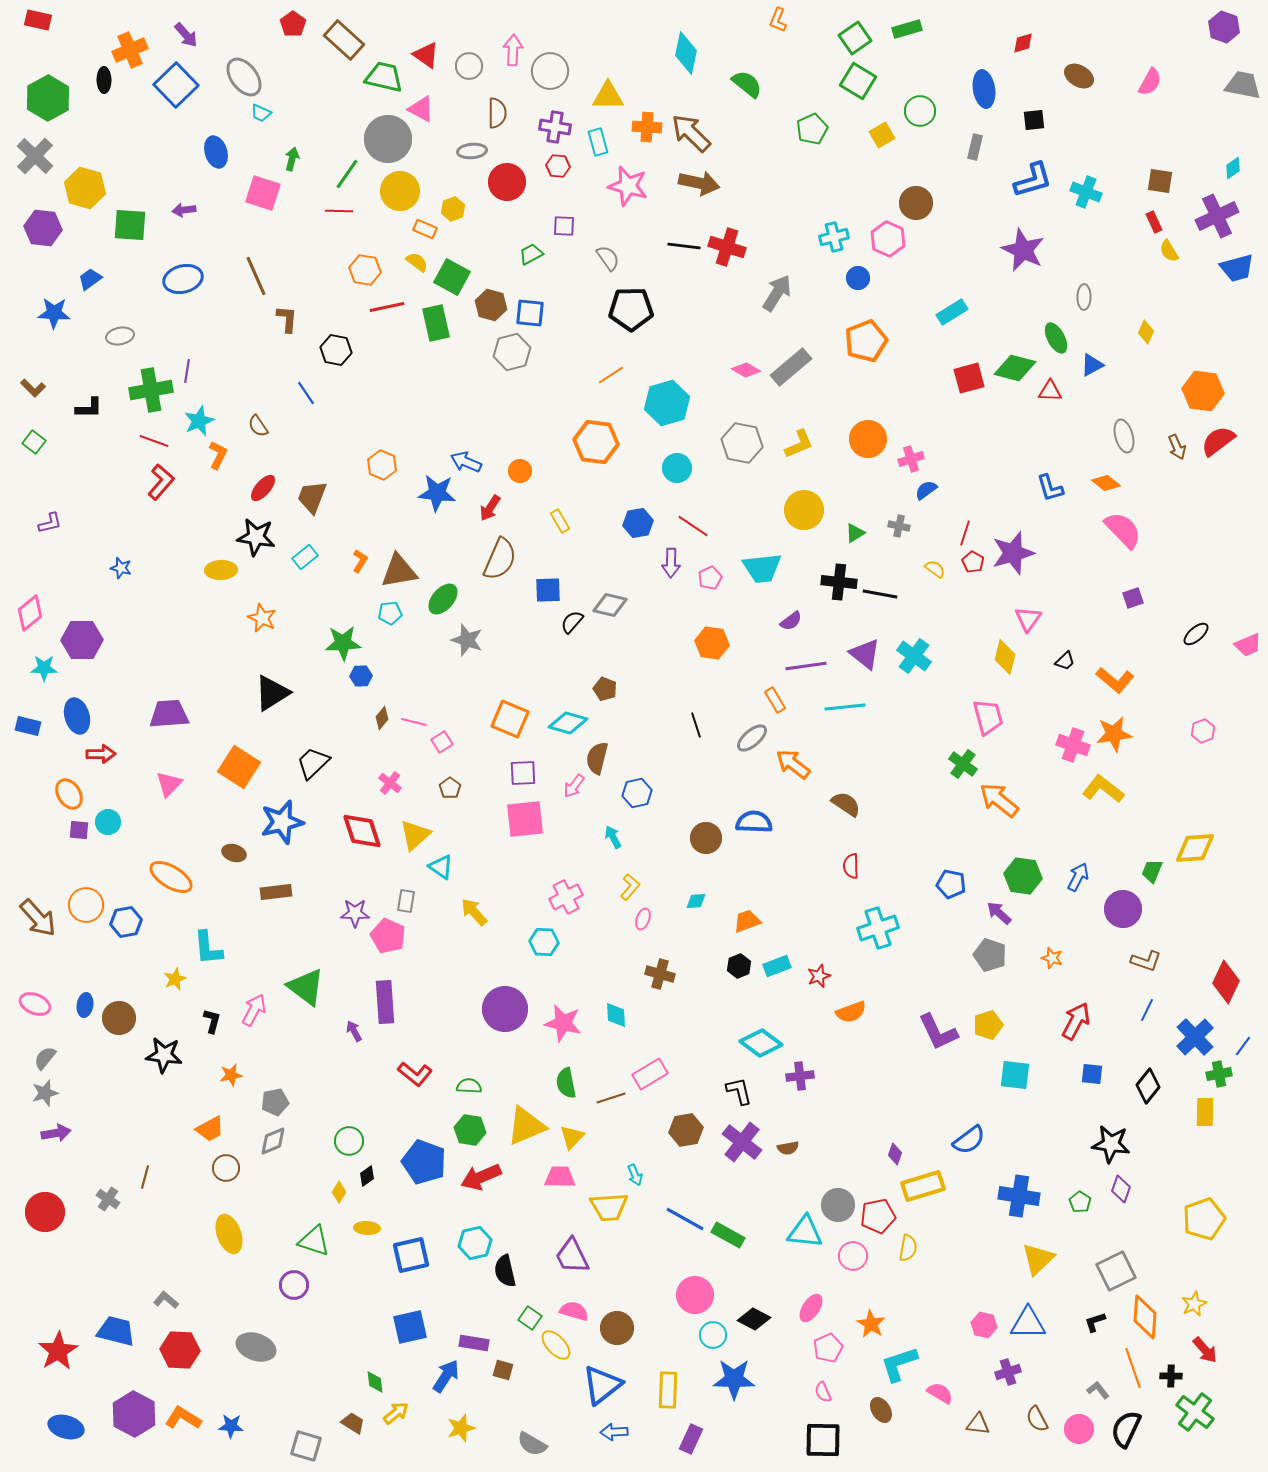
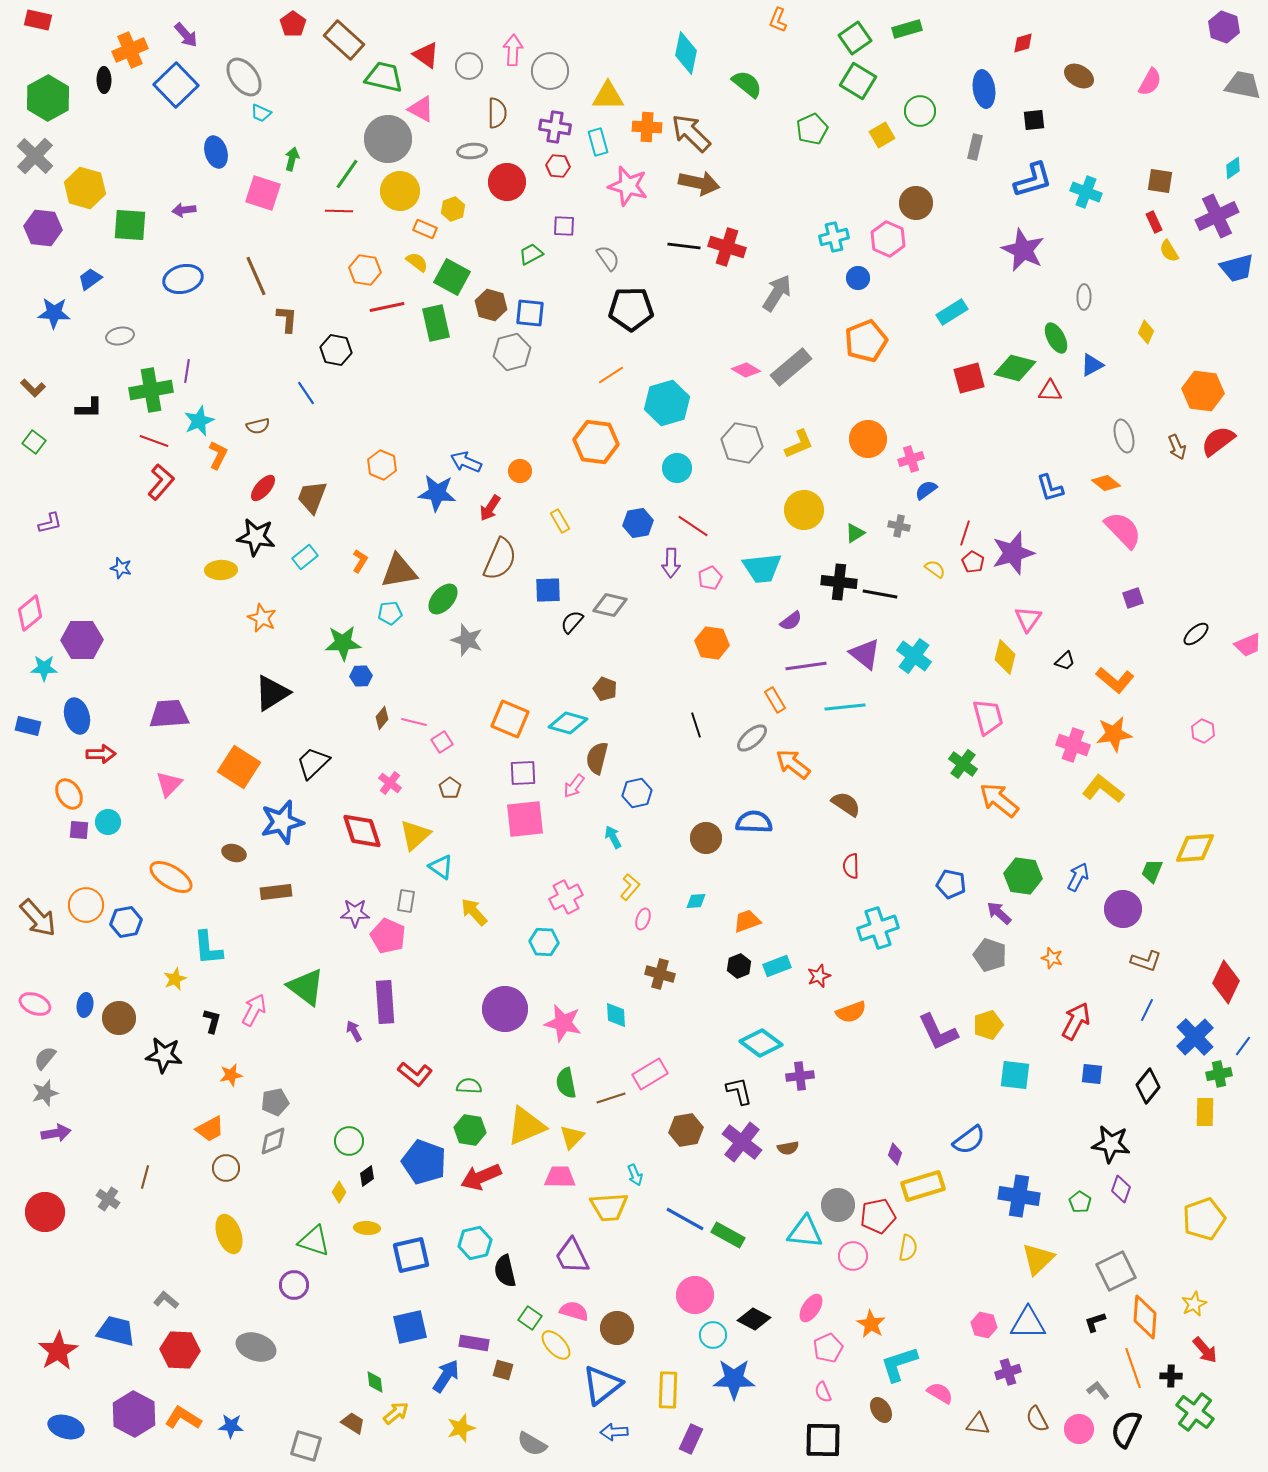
brown semicircle at (258, 426): rotated 70 degrees counterclockwise
pink hexagon at (1203, 731): rotated 15 degrees counterclockwise
